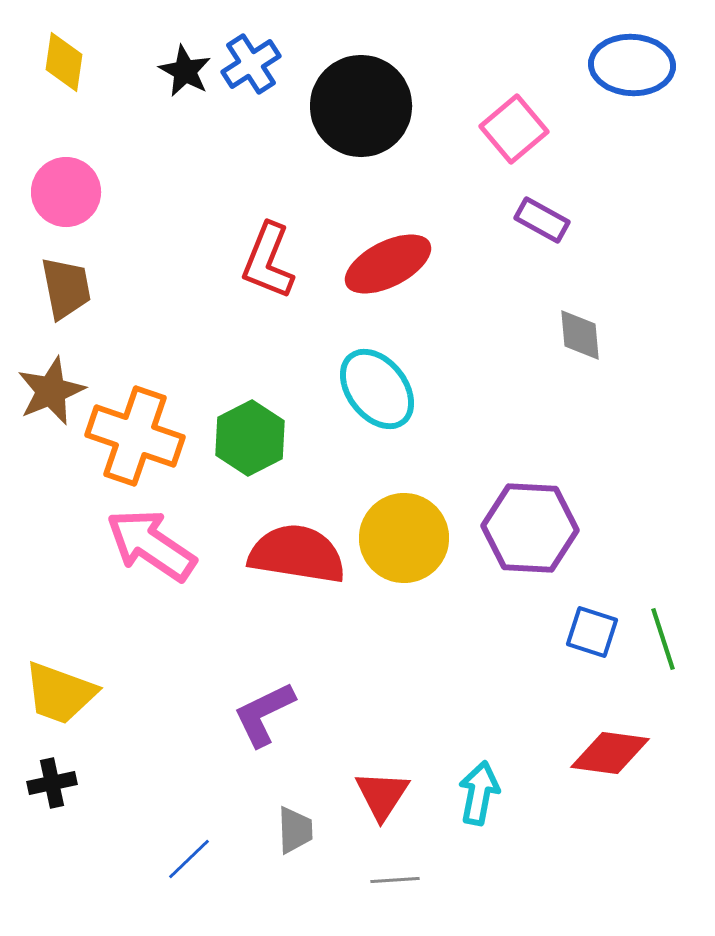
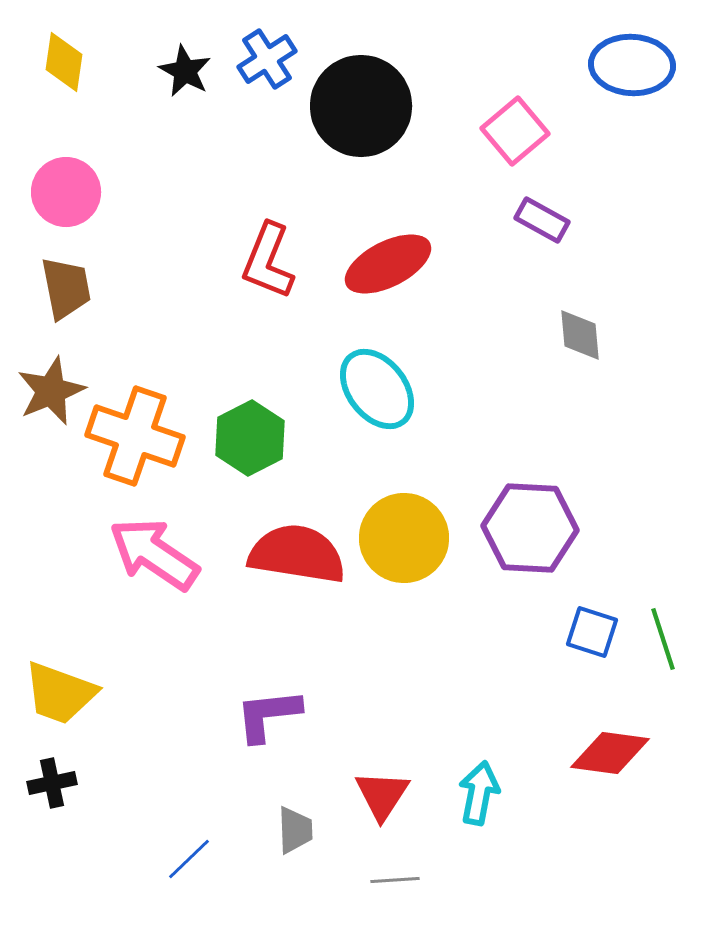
blue cross: moved 16 px right, 5 px up
pink square: moved 1 px right, 2 px down
pink arrow: moved 3 px right, 9 px down
purple L-shape: moved 4 px right, 1 px down; rotated 20 degrees clockwise
